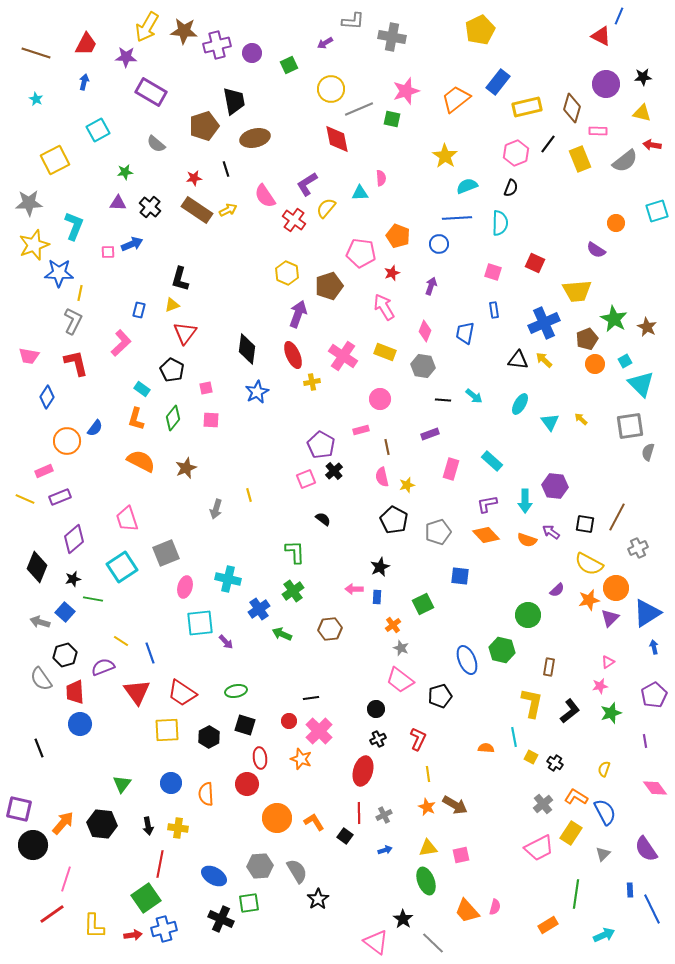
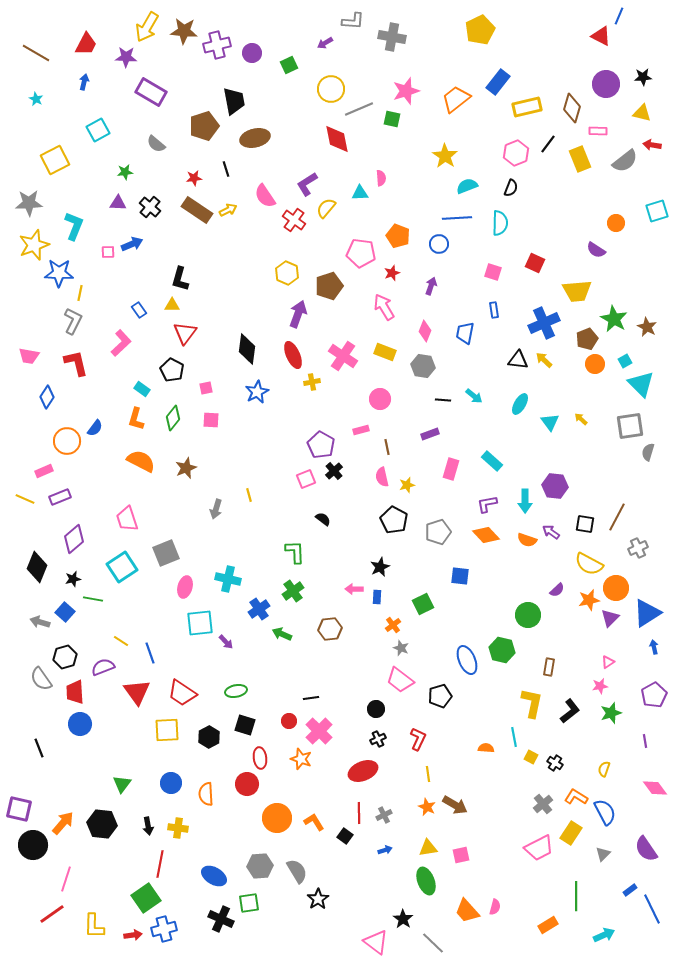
brown line at (36, 53): rotated 12 degrees clockwise
yellow triangle at (172, 305): rotated 21 degrees clockwise
blue rectangle at (139, 310): rotated 49 degrees counterclockwise
black hexagon at (65, 655): moved 2 px down
red ellipse at (363, 771): rotated 52 degrees clockwise
blue rectangle at (630, 890): rotated 56 degrees clockwise
green line at (576, 894): moved 2 px down; rotated 8 degrees counterclockwise
